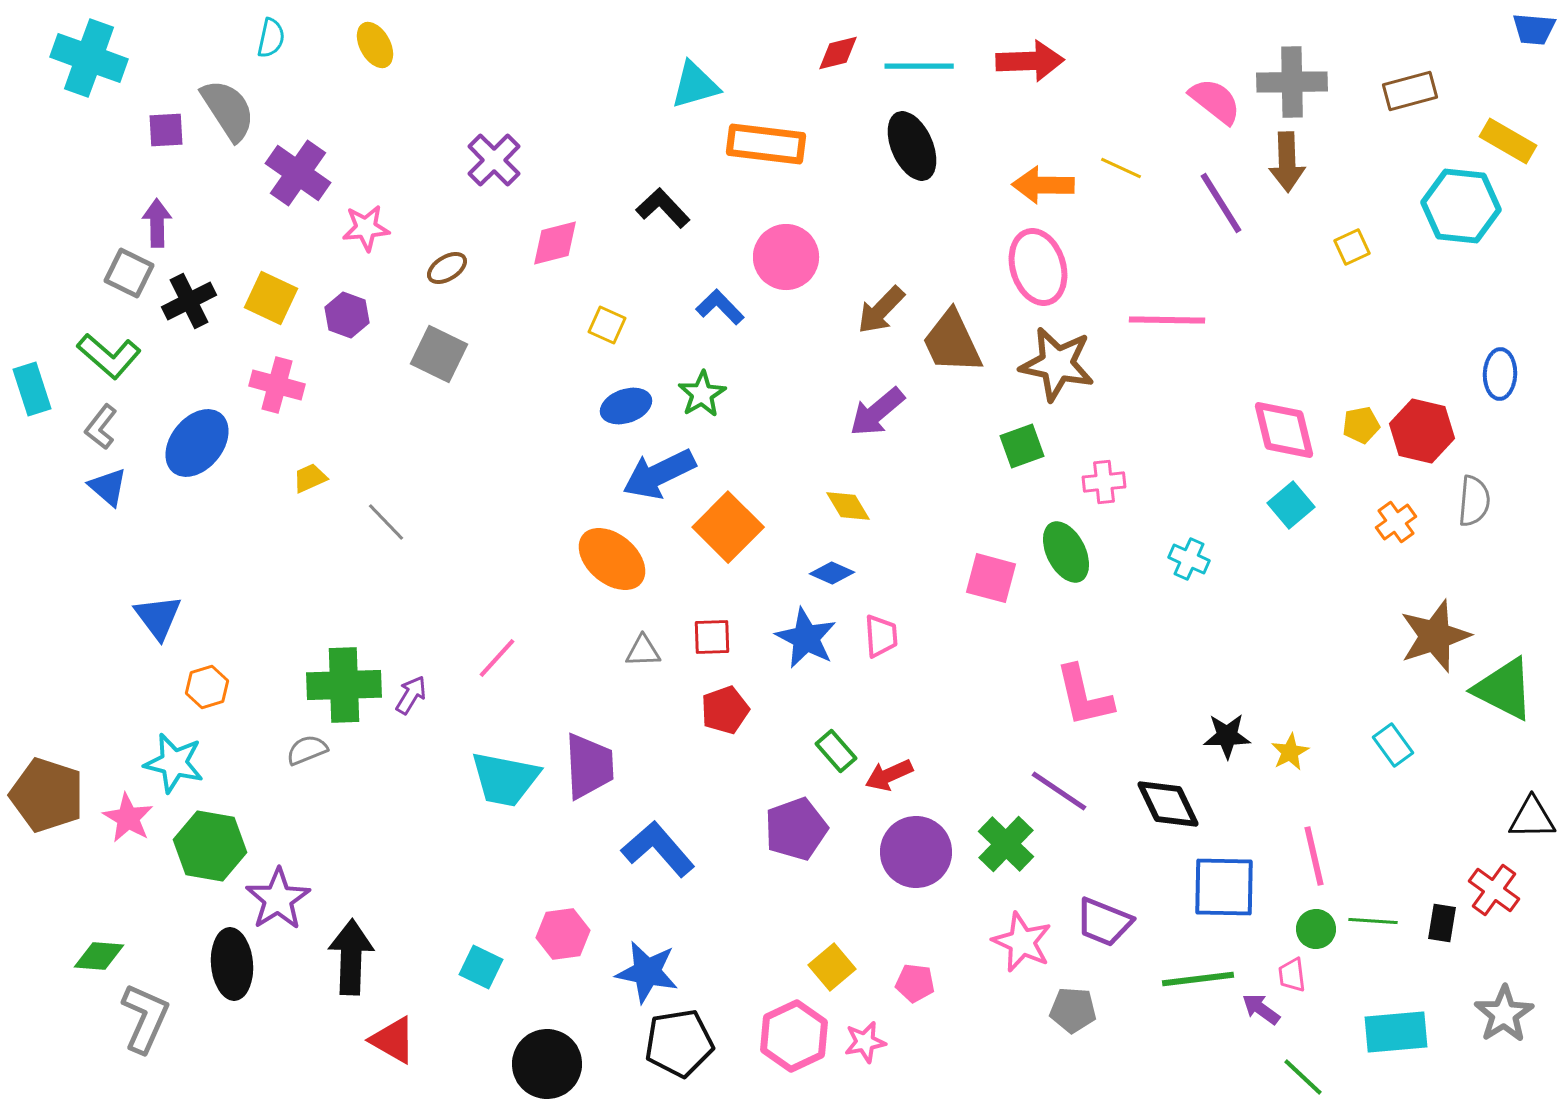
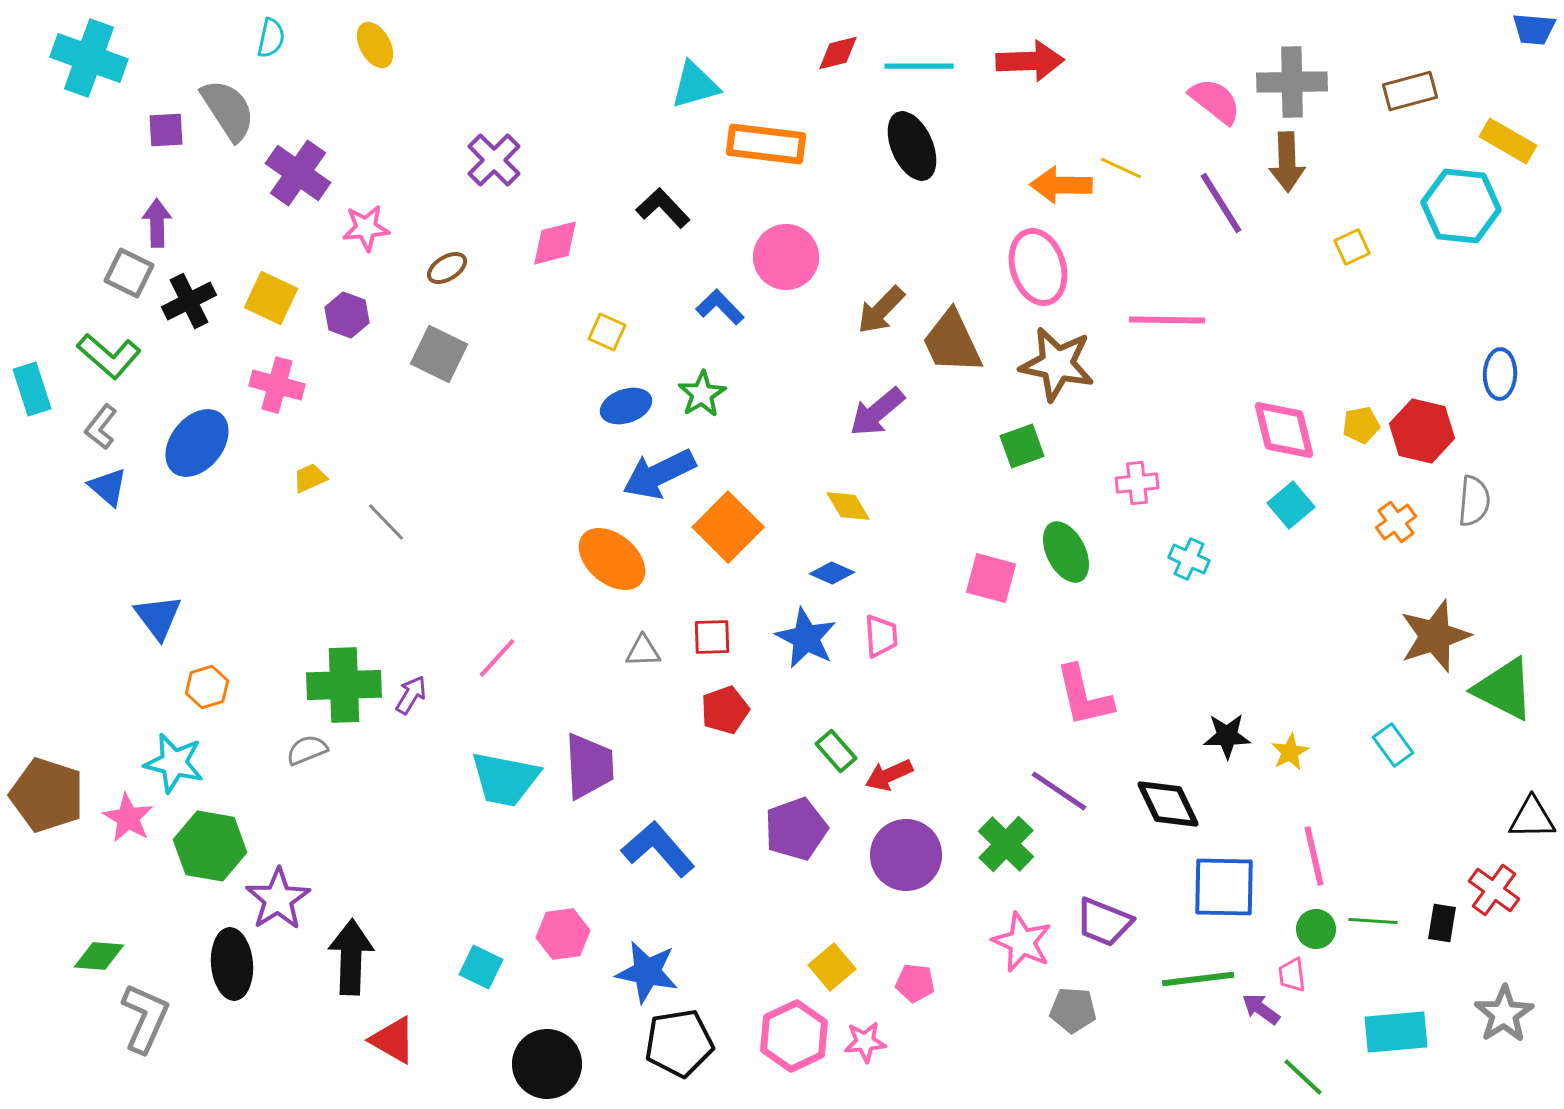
orange arrow at (1043, 185): moved 18 px right
yellow square at (607, 325): moved 7 px down
pink cross at (1104, 482): moved 33 px right, 1 px down
purple circle at (916, 852): moved 10 px left, 3 px down
pink star at (865, 1042): rotated 6 degrees clockwise
